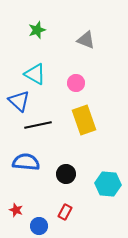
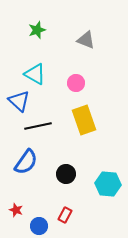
black line: moved 1 px down
blue semicircle: rotated 120 degrees clockwise
red rectangle: moved 3 px down
